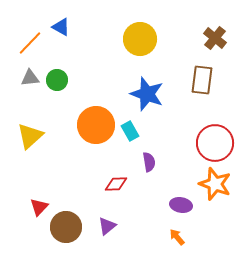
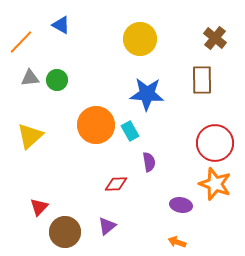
blue triangle: moved 2 px up
orange line: moved 9 px left, 1 px up
brown rectangle: rotated 8 degrees counterclockwise
blue star: rotated 16 degrees counterclockwise
brown circle: moved 1 px left, 5 px down
orange arrow: moved 5 px down; rotated 30 degrees counterclockwise
